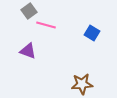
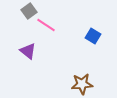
pink line: rotated 18 degrees clockwise
blue square: moved 1 px right, 3 px down
purple triangle: rotated 18 degrees clockwise
